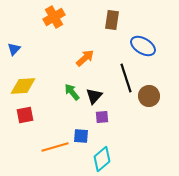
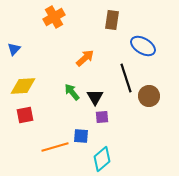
black triangle: moved 1 px right, 1 px down; rotated 12 degrees counterclockwise
